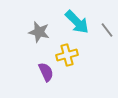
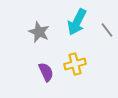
cyan arrow: rotated 72 degrees clockwise
gray star: rotated 10 degrees clockwise
yellow cross: moved 8 px right, 9 px down
